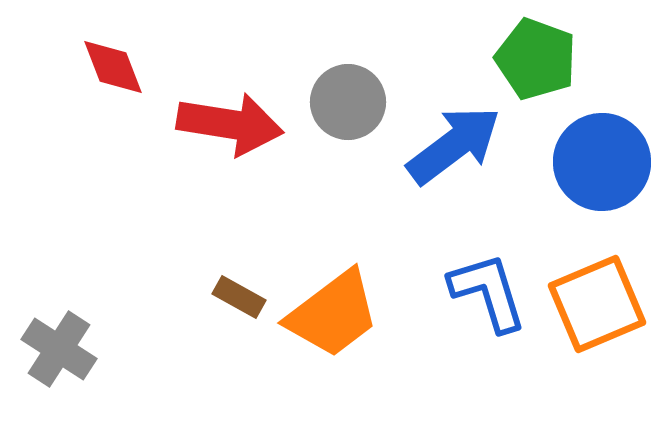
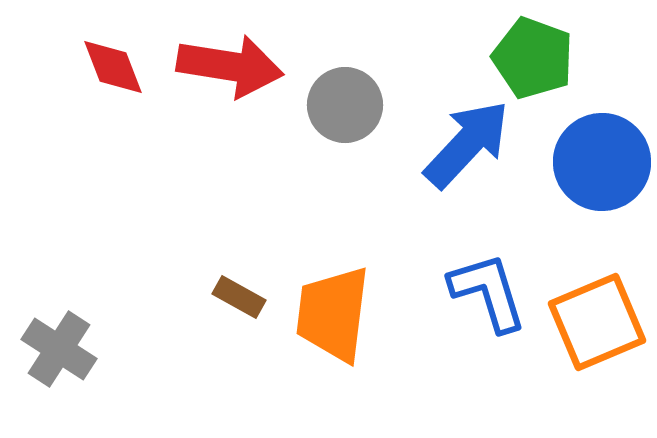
green pentagon: moved 3 px left, 1 px up
gray circle: moved 3 px left, 3 px down
red arrow: moved 58 px up
blue arrow: moved 13 px right, 1 px up; rotated 10 degrees counterclockwise
orange square: moved 18 px down
orange trapezoid: rotated 134 degrees clockwise
